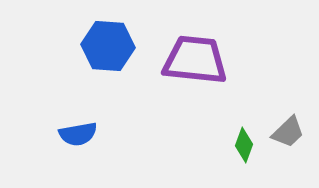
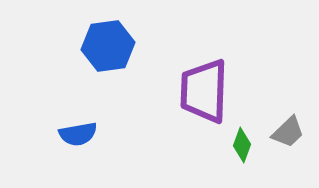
blue hexagon: rotated 12 degrees counterclockwise
purple trapezoid: moved 9 px right, 31 px down; rotated 94 degrees counterclockwise
green diamond: moved 2 px left
